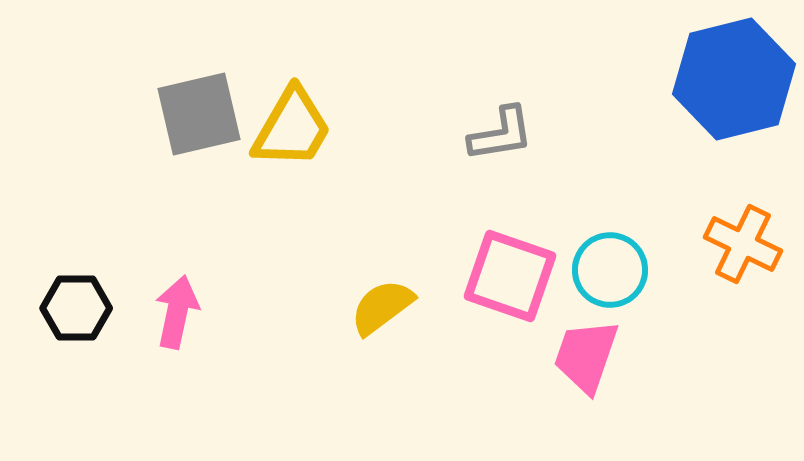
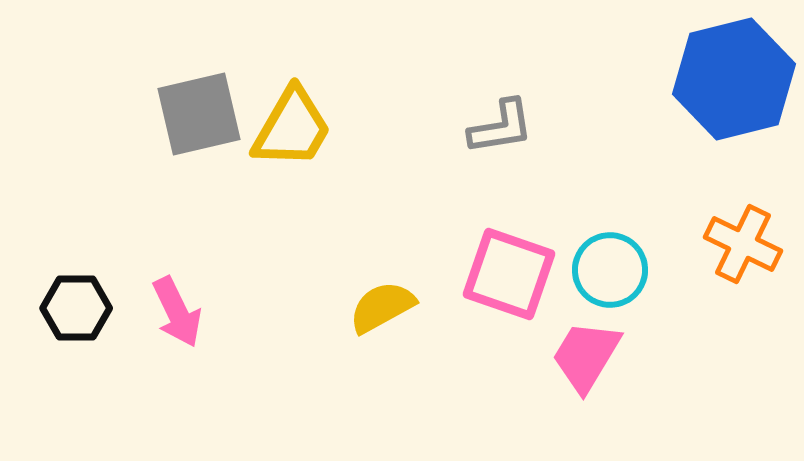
gray L-shape: moved 7 px up
pink square: moved 1 px left, 2 px up
yellow semicircle: rotated 8 degrees clockwise
pink arrow: rotated 142 degrees clockwise
pink trapezoid: rotated 12 degrees clockwise
